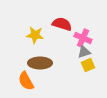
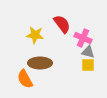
red semicircle: rotated 36 degrees clockwise
gray triangle: moved 4 px right; rotated 32 degrees clockwise
yellow square: rotated 24 degrees clockwise
orange semicircle: moved 1 px left, 2 px up
